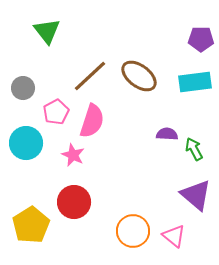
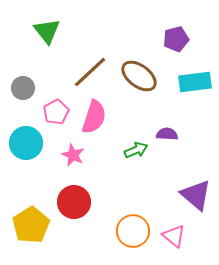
purple pentagon: moved 25 px left; rotated 15 degrees counterclockwise
brown line: moved 4 px up
pink semicircle: moved 2 px right, 4 px up
green arrow: moved 58 px left, 1 px down; rotated 95 degrees clockwise
